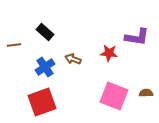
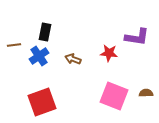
black rectangle: rotated 60 degrees clockwise
blue cross: moved 6 px left, 11 px up
